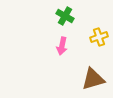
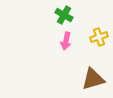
green cross: moved 1 px left, 1 px up
pink arrow: moved 4 px right, 5 px up
